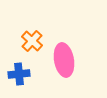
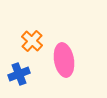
blue cross: rotated 15 degrees counterclockwise
